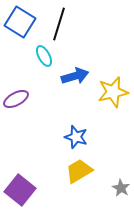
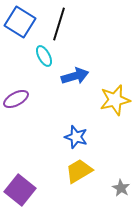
yellow star: moved 2 px right, 8 px down
